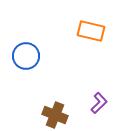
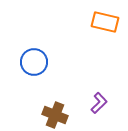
orange rectangle: moved 14 px right, 9 px up
blue circle: moved 8 px right, 6 px down
